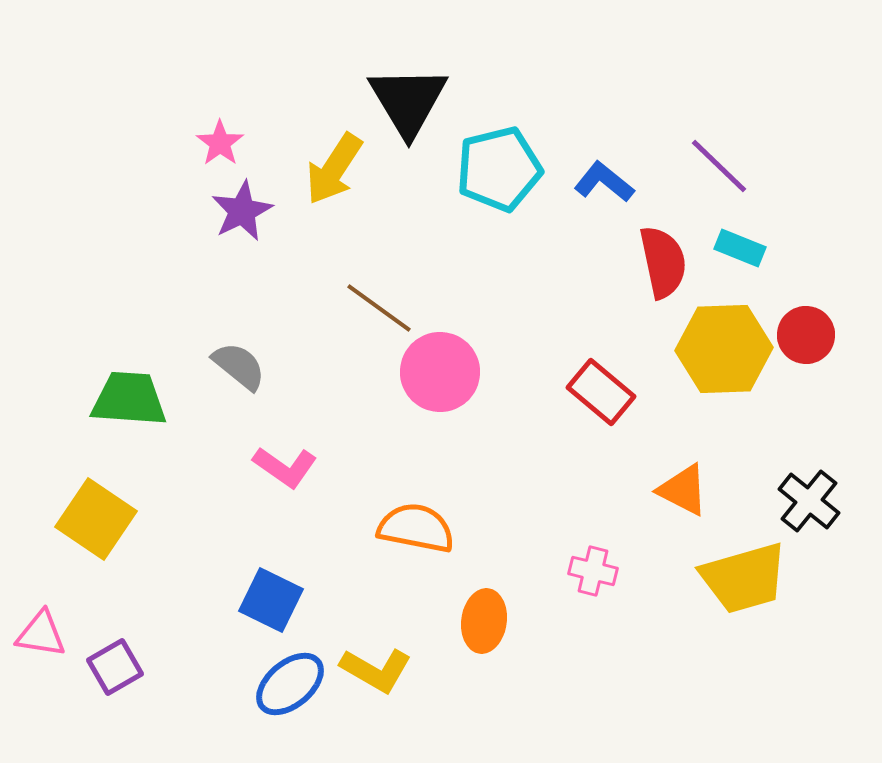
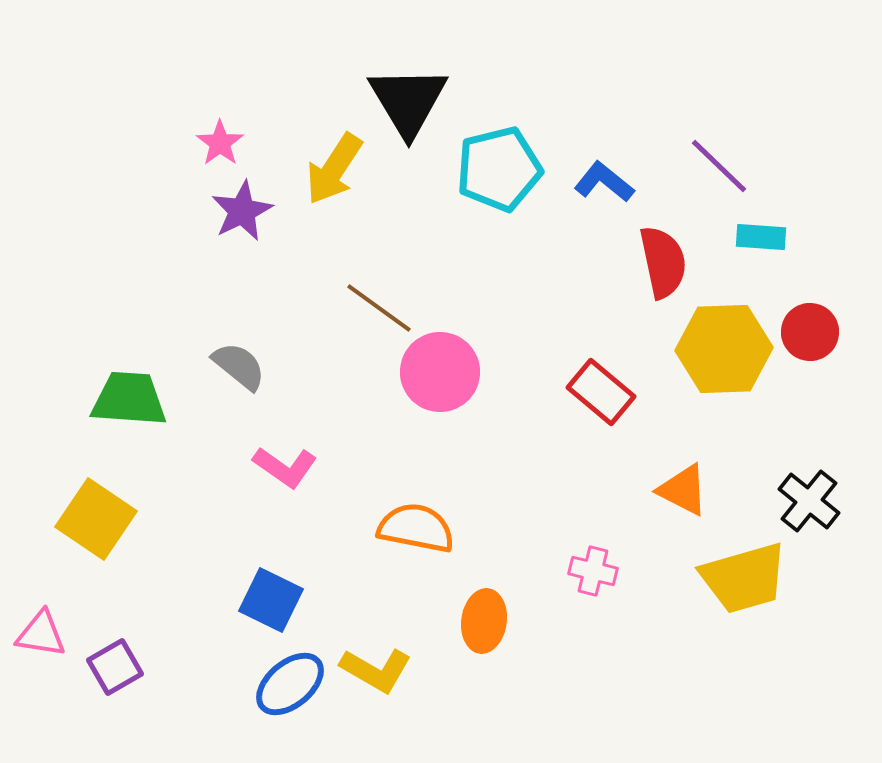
cyan rectangle: moved 21 px right, 11 px up; rotated 18 degrees counterclockwise
red circle: moved 4 px right, 3 px up
